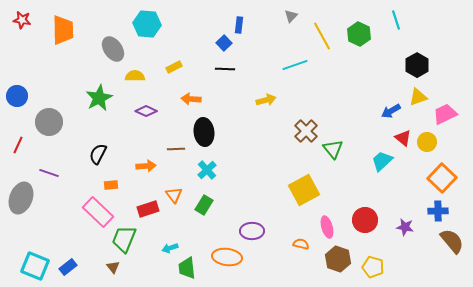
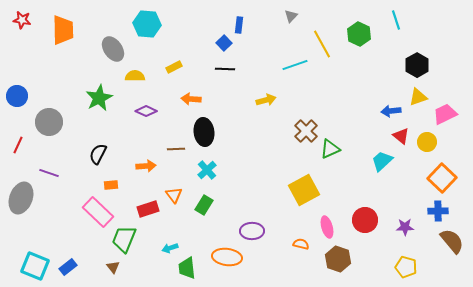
yellow line at (322, 36): moved 8 px down
blue arrow at (391, 111): rotated 24 degrees clockwise
red triangle at (403, 138): moved 2 px left, 2 px up
green triangle at (333, 149): moved 3 px left; rotated 45 degrees clockwise
purple star at (405, 227): rotated 12 degrees counterclockwise
yellow pentagon at (373, 267): moved 33 px right
